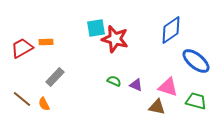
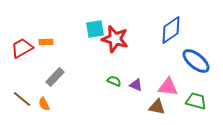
cyan square: moved 1 px left, 1 px down
pink triangle: rotated 10 degrees counterclockwise
